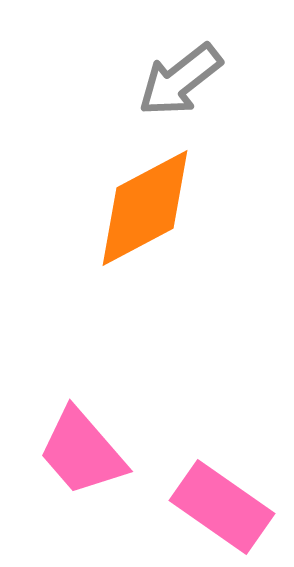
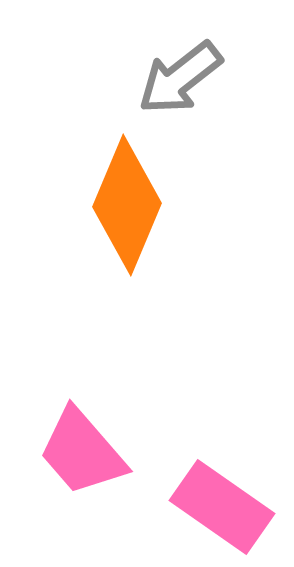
gray arrow: moved 2 px up
orange diamond: moved 18 px left, 3 px up; rotated 39 degrees counterclockwise
